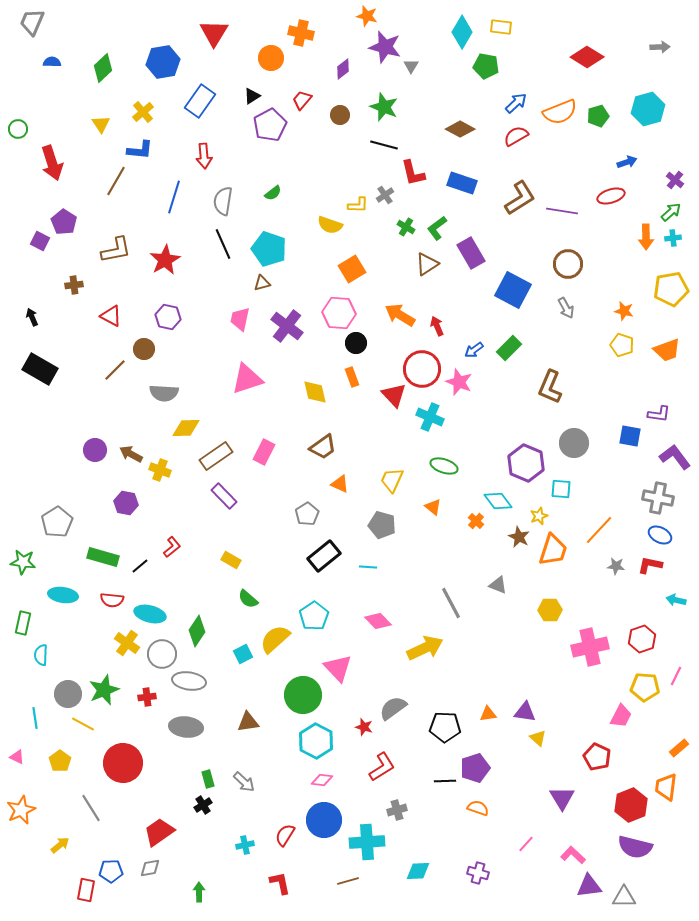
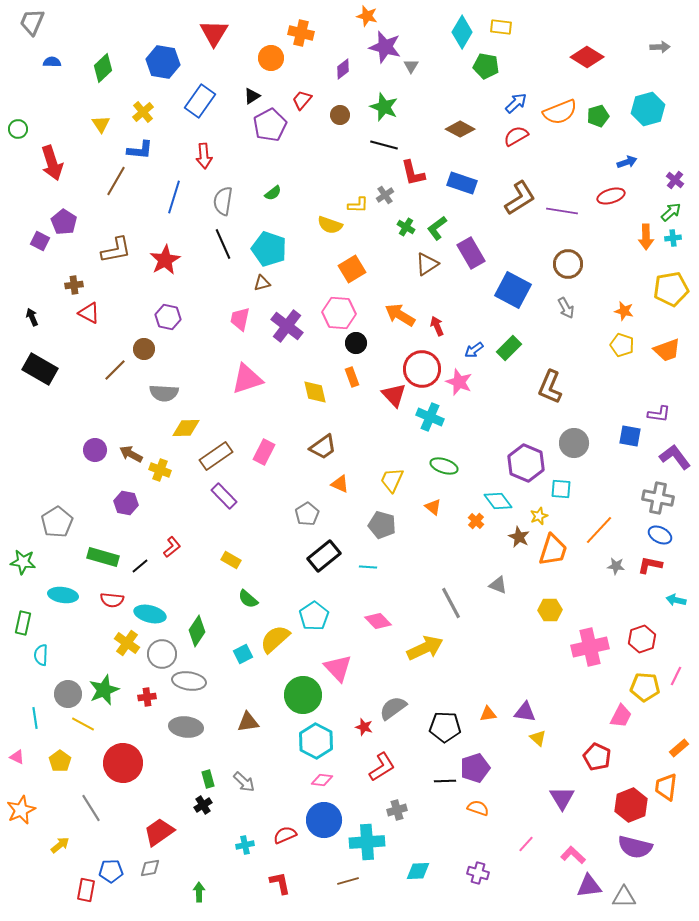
blue hexagon at (163, 62): rotated 20 degrees clockwise
red triangle at (111, 316): moved 22 px left, 3 px up
red semicircle at (285, 835): rotated 35 degrees clockwise
